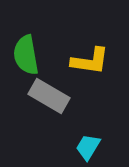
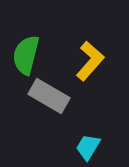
green semicircle: rotated 24 degrees clockwise
yellow L-shape: rotated 57 degrees counterclockwise
